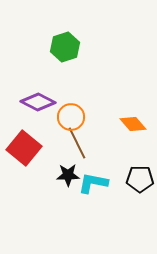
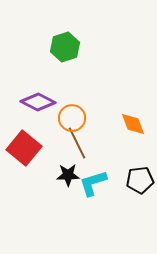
orange circle: moved 1 px right, 1 px down
orange diamond: rotated 20 degrees clockwise
black pentagon: moved 1 px down; rotated 8 degrees counterclockwise
cyan L-shape: rotated 28 degrees counterclockwise
